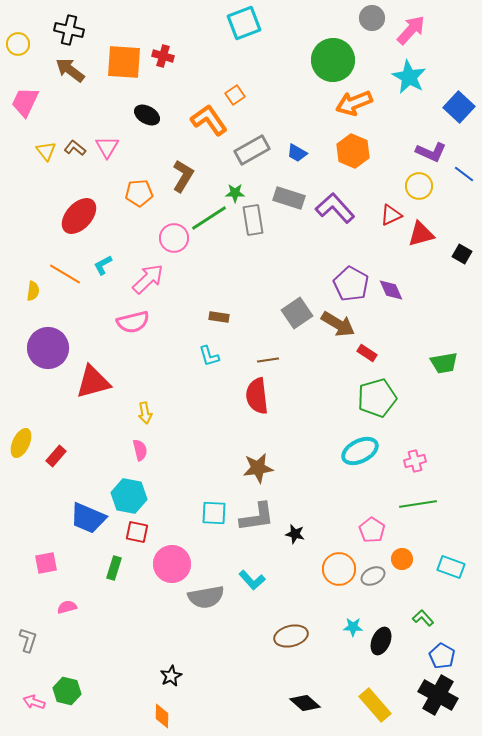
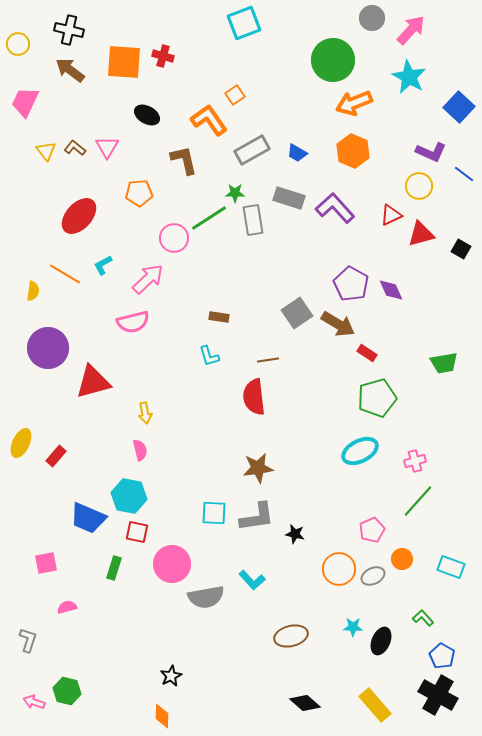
brown L-shape at (183, 176): moved 1 px right, 16 px up; rotated 44 degrees counterclockwise
black square at (462, 254): moved 1 px left, 5 px up
red semicircle at (257, 396): moved 3 px left, 1 px down
green line at (418, 504): moved 3 px up; rotated 39 degrees counterclockwise
pink pentagon at (372, 530): rotated 15 degrees clockwise
